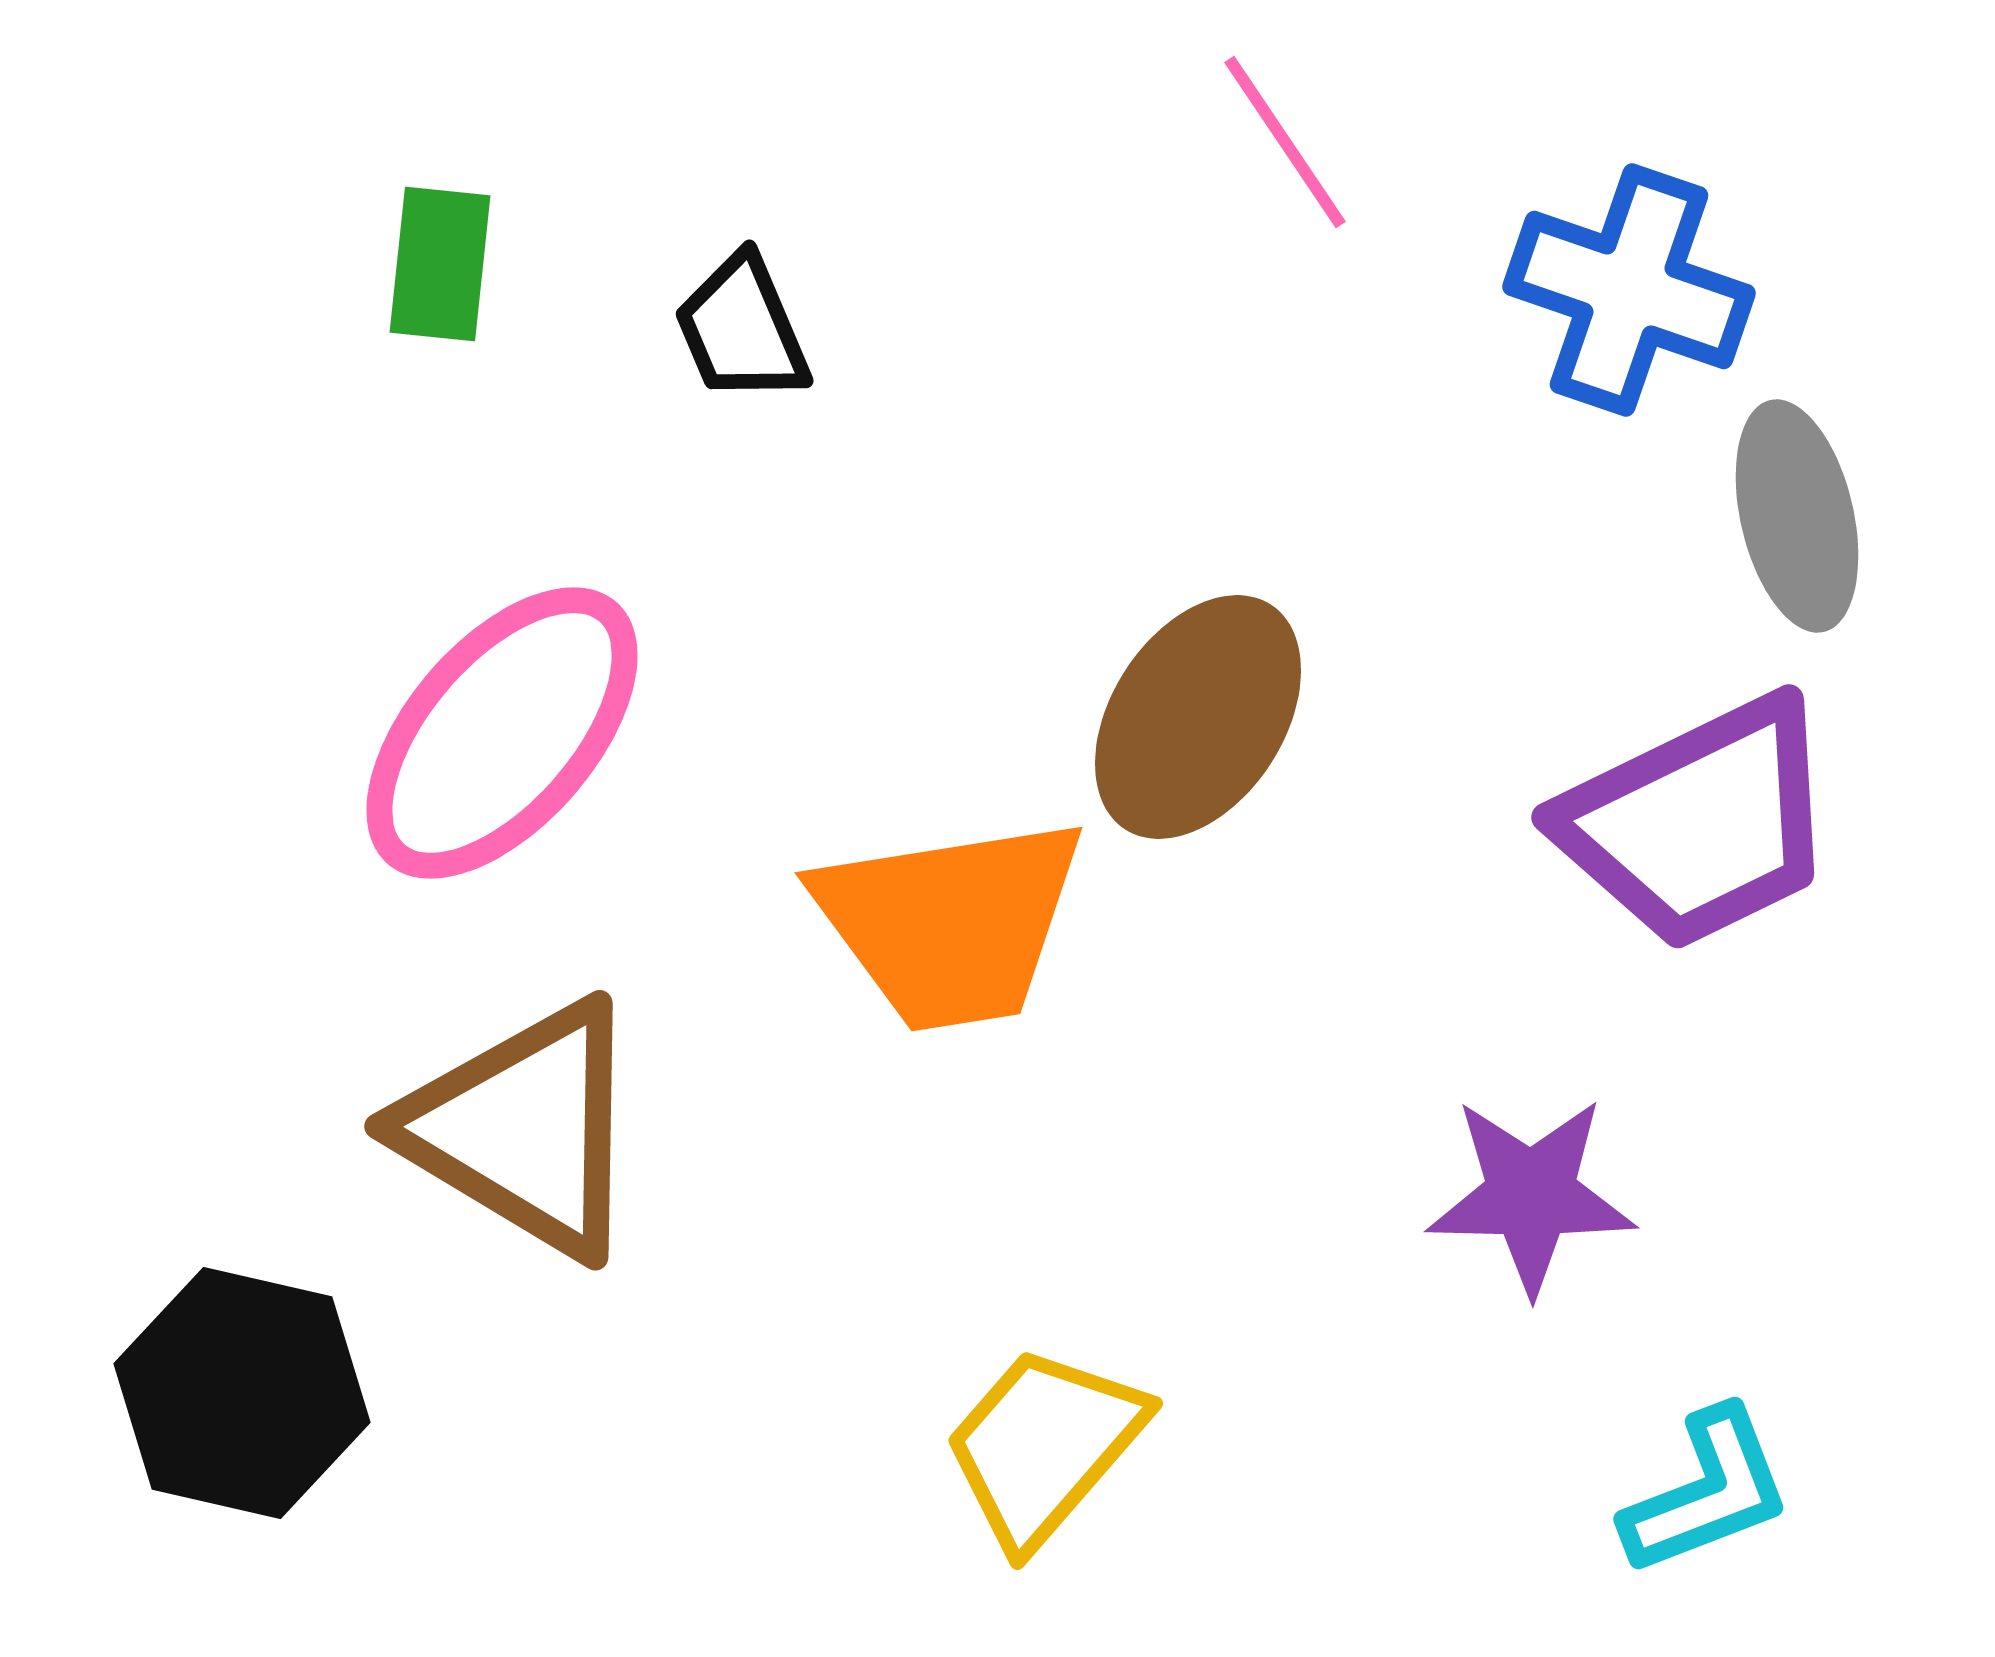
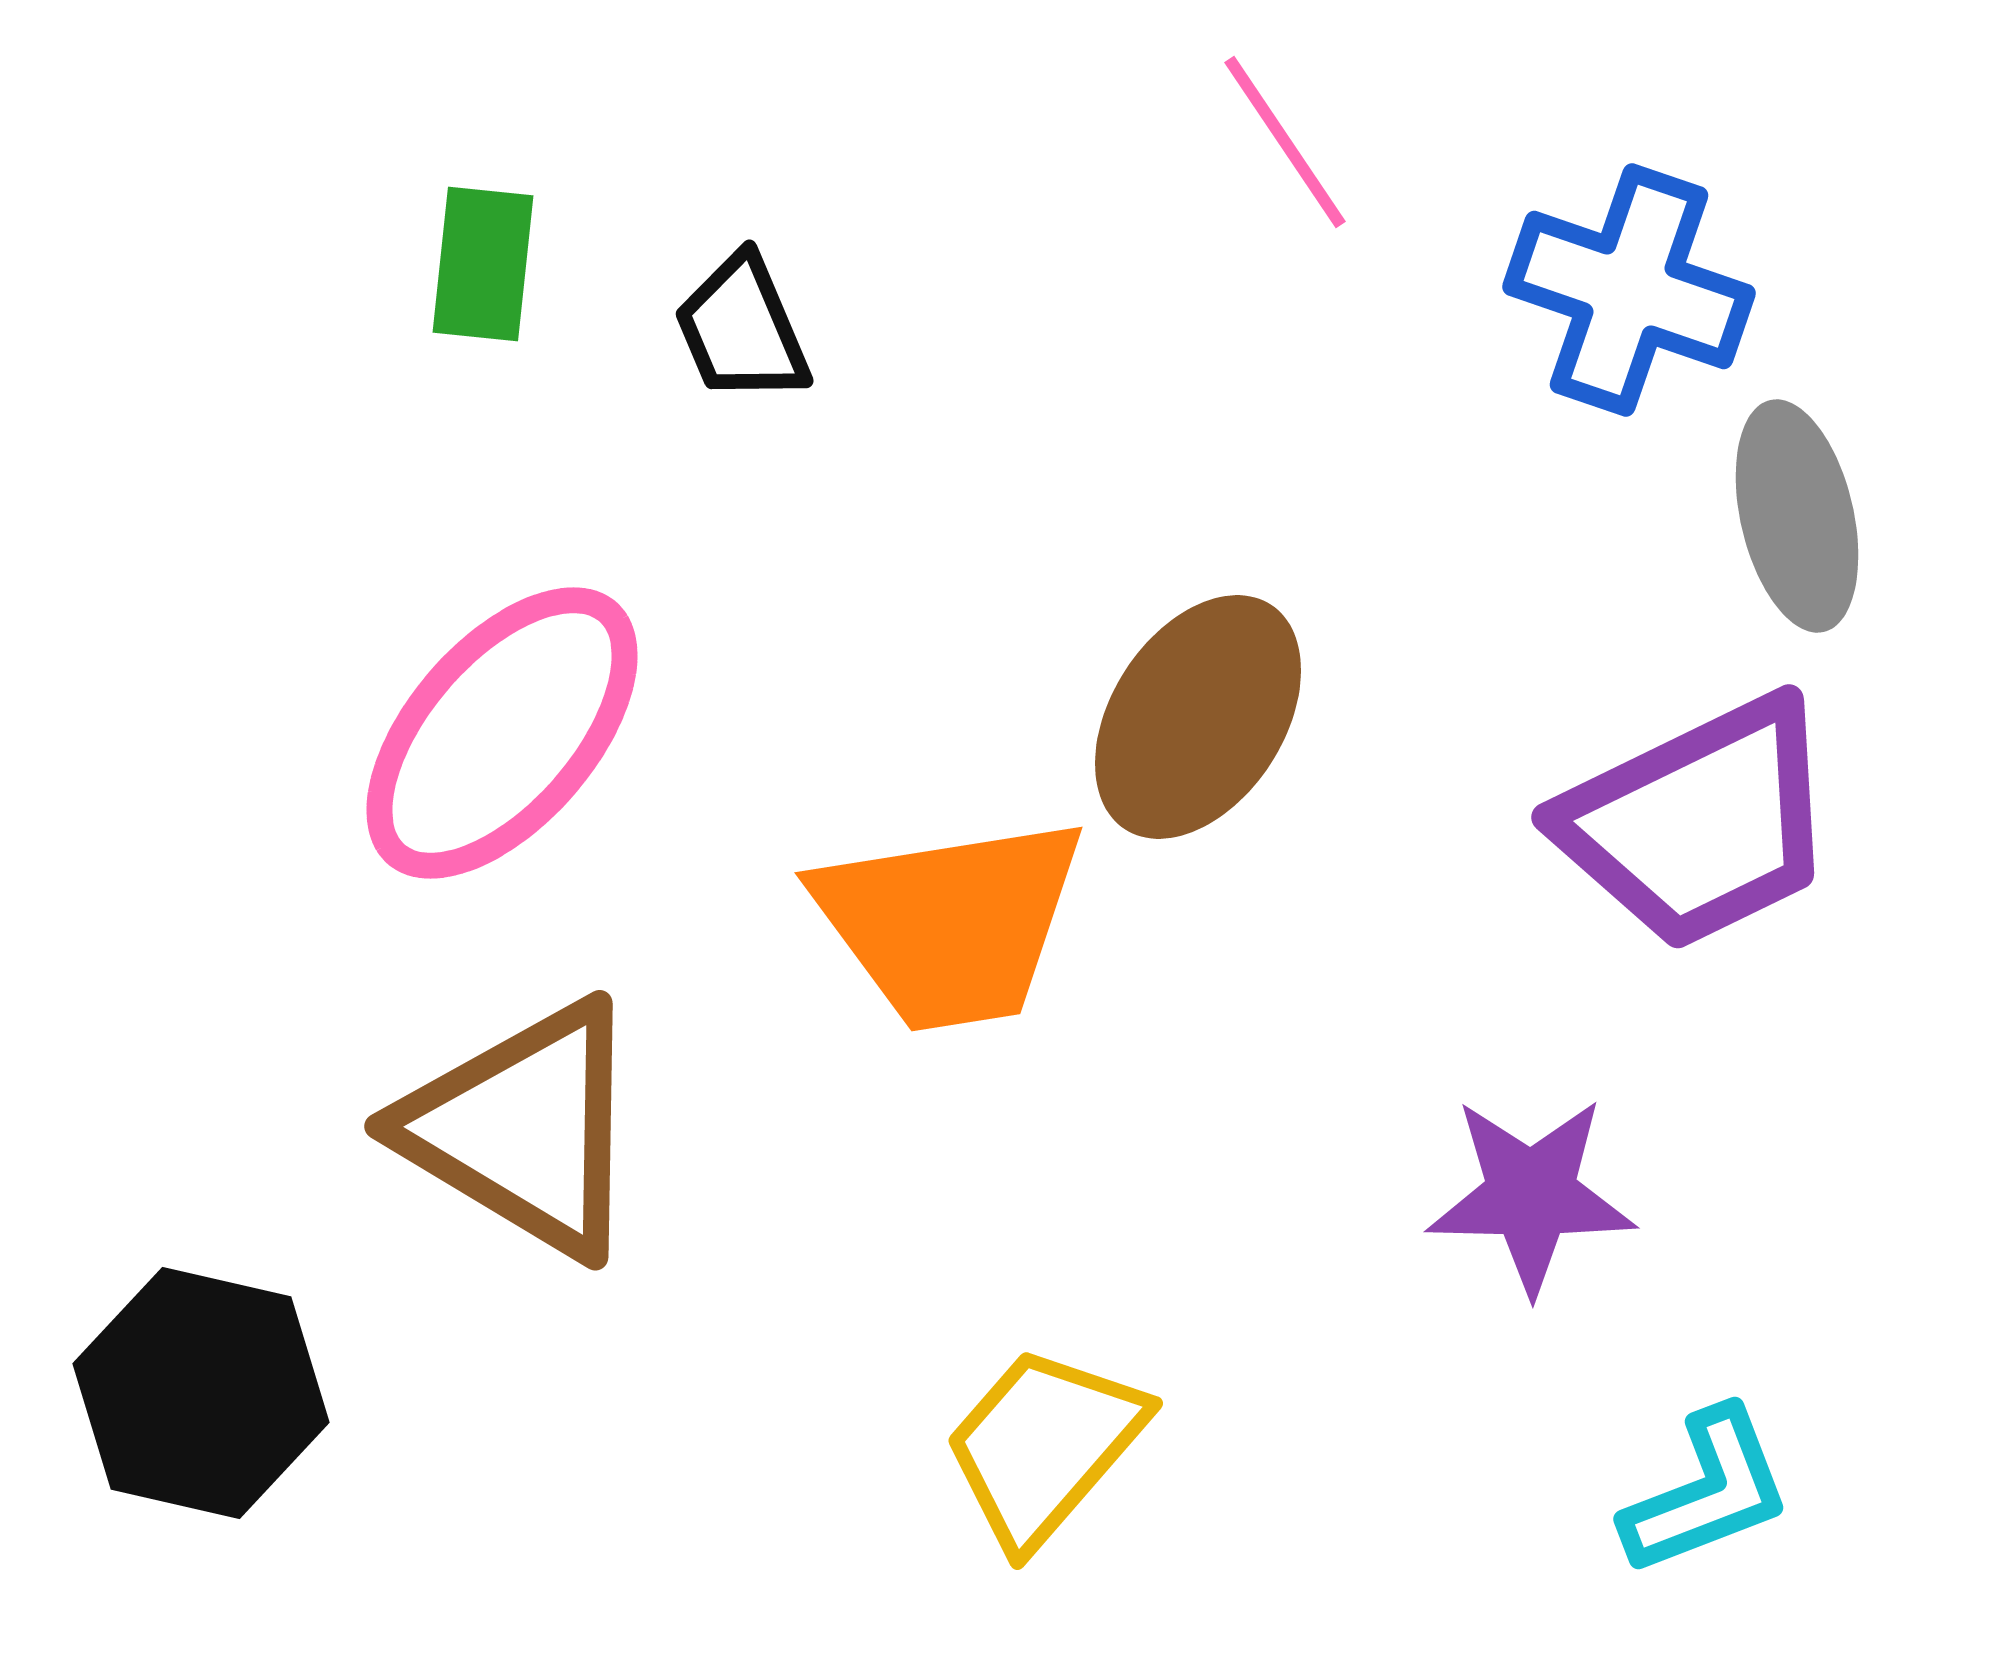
green rectangle: moved 43 px right
black hexagon: moved 41 px left
